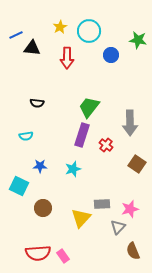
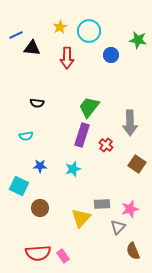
brown circle: moved 3 px left
